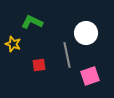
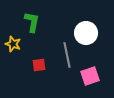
green L-shape: rotated 75 degrees clockwise
